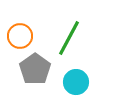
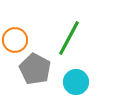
orange circle: moved 5 px left, 4 px down
gray pentagon: rotated 8 degrees counterclockwise
